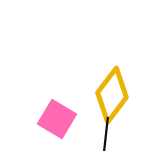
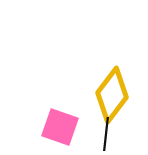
pink square: moved 3 px right, 8 px down; rotated 12 degrees counterclockwise
